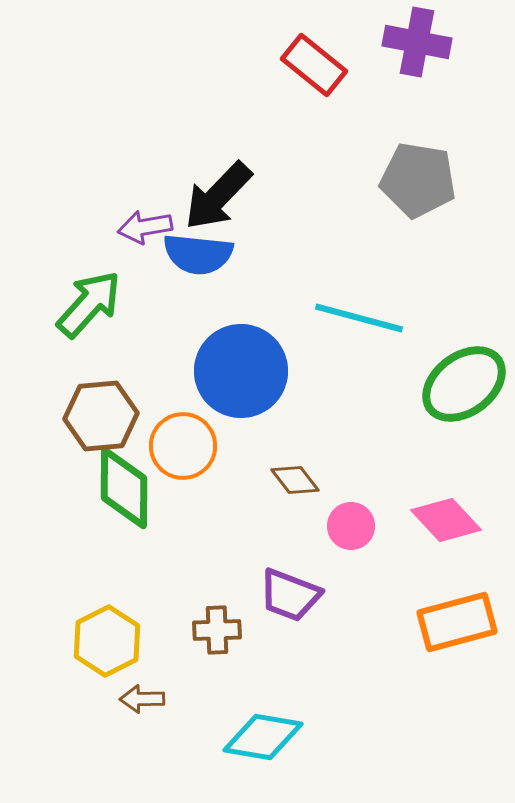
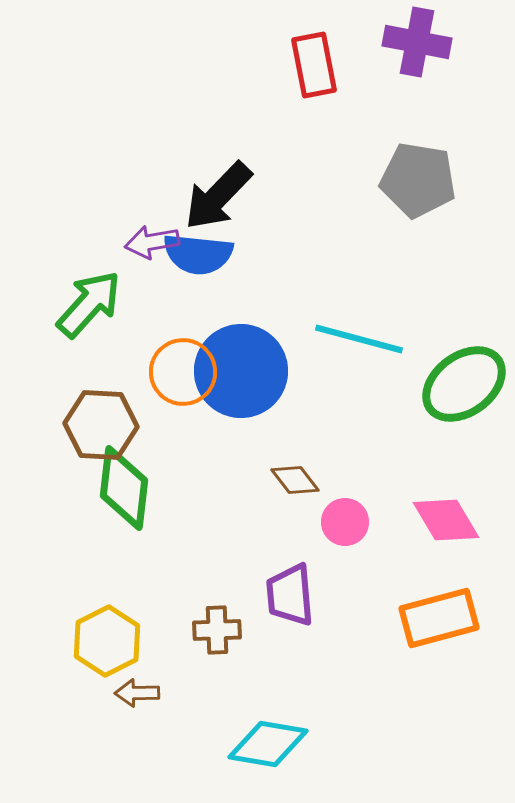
red rectangle: rotated 40 degrees clockwise
purple arrow: moved 7 px right, 15 px down
cyan line: moved 21 px down
brown hexagon: moved 9 px down; rotated 8 degrees clockwise
orange circle: moved 74 px up
green diamond: rotated 6 degrees clockwise
pink diamond: rotated 12 degrees clockwise
pink circle: moved 6 px left, 4 px up
purple trapezoid: rotated 64 degrees clockwise
orange rectangle: moved 18 px left, 4 px up
brown arrow: moved 5 px left, 6 px up
cyan diamond: moved 5 px right, 7 px down
